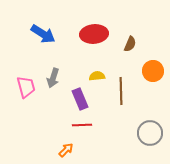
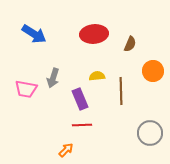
blue arrow: moved 9 px left
pink trapezoid: moved 2 px down; rotated 115 degrees clockwise
